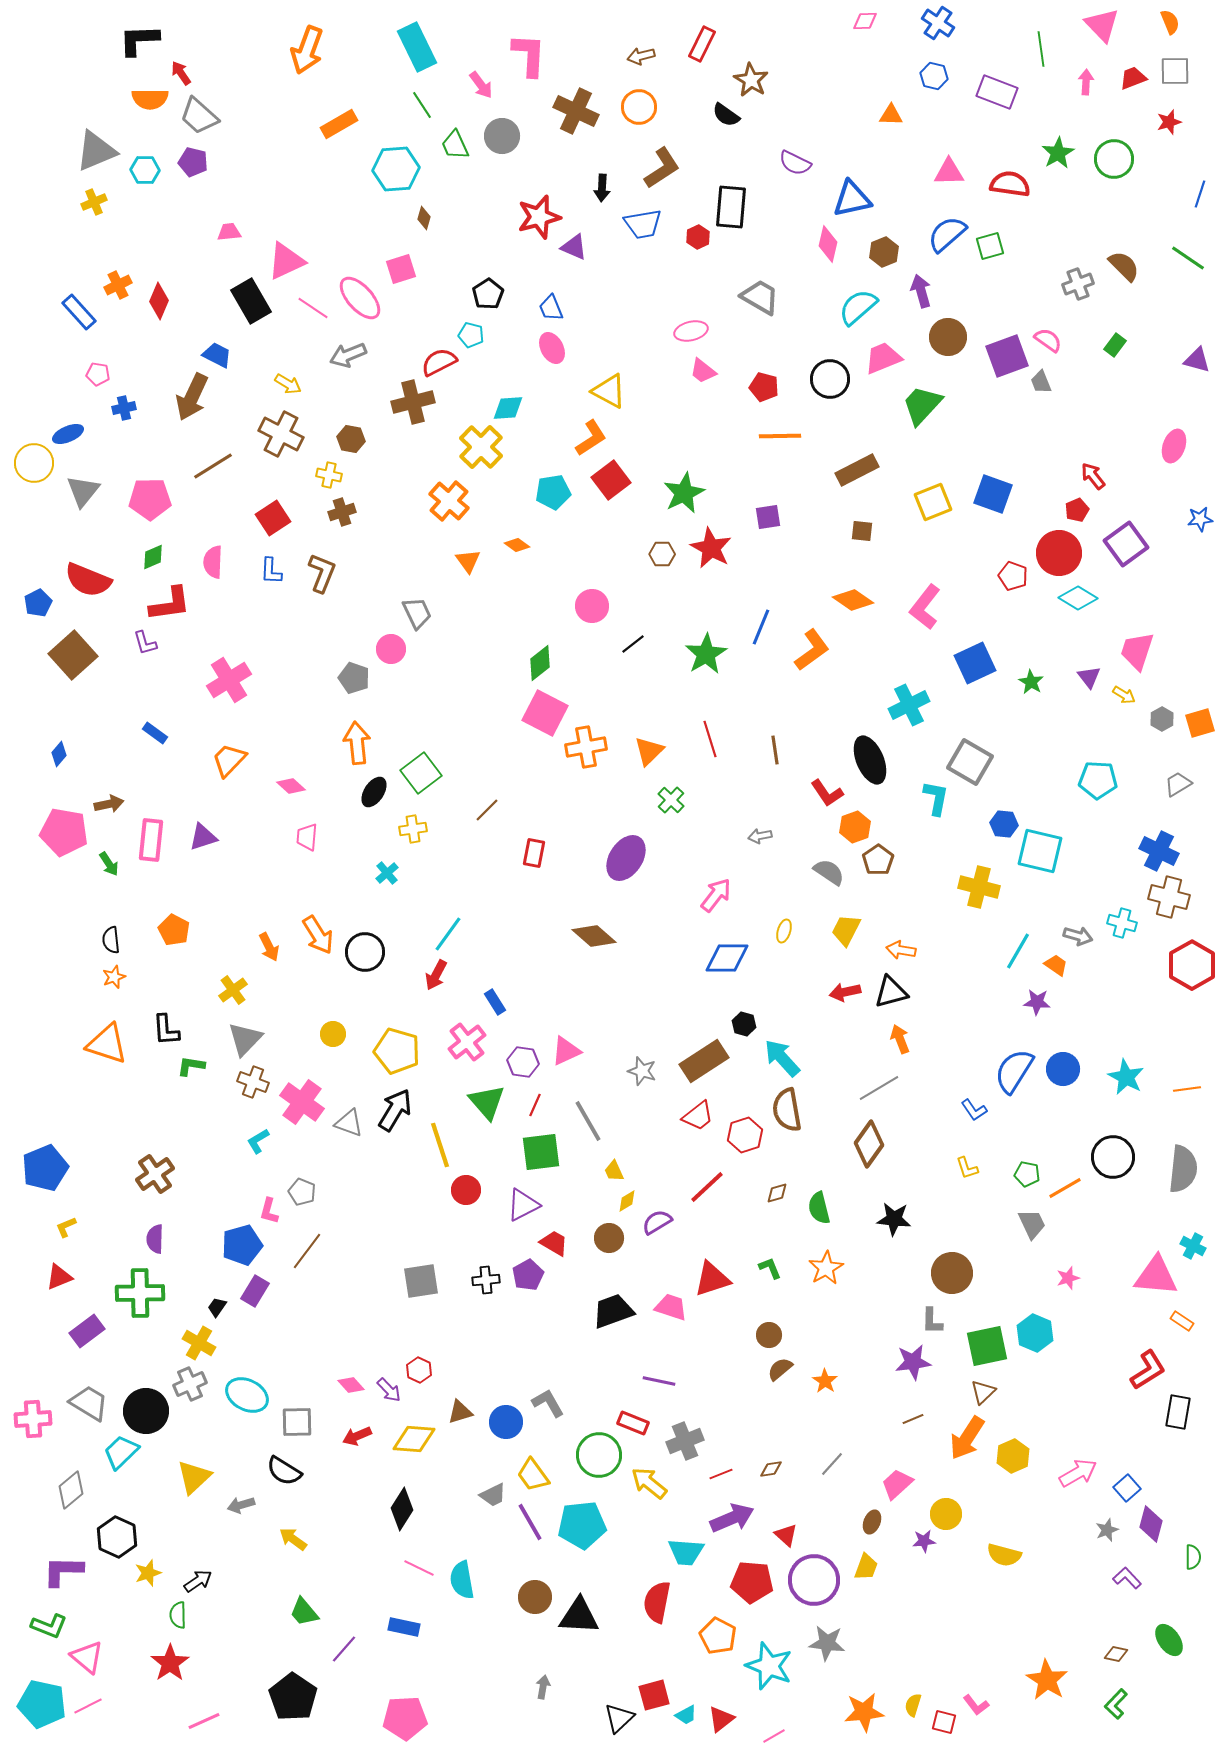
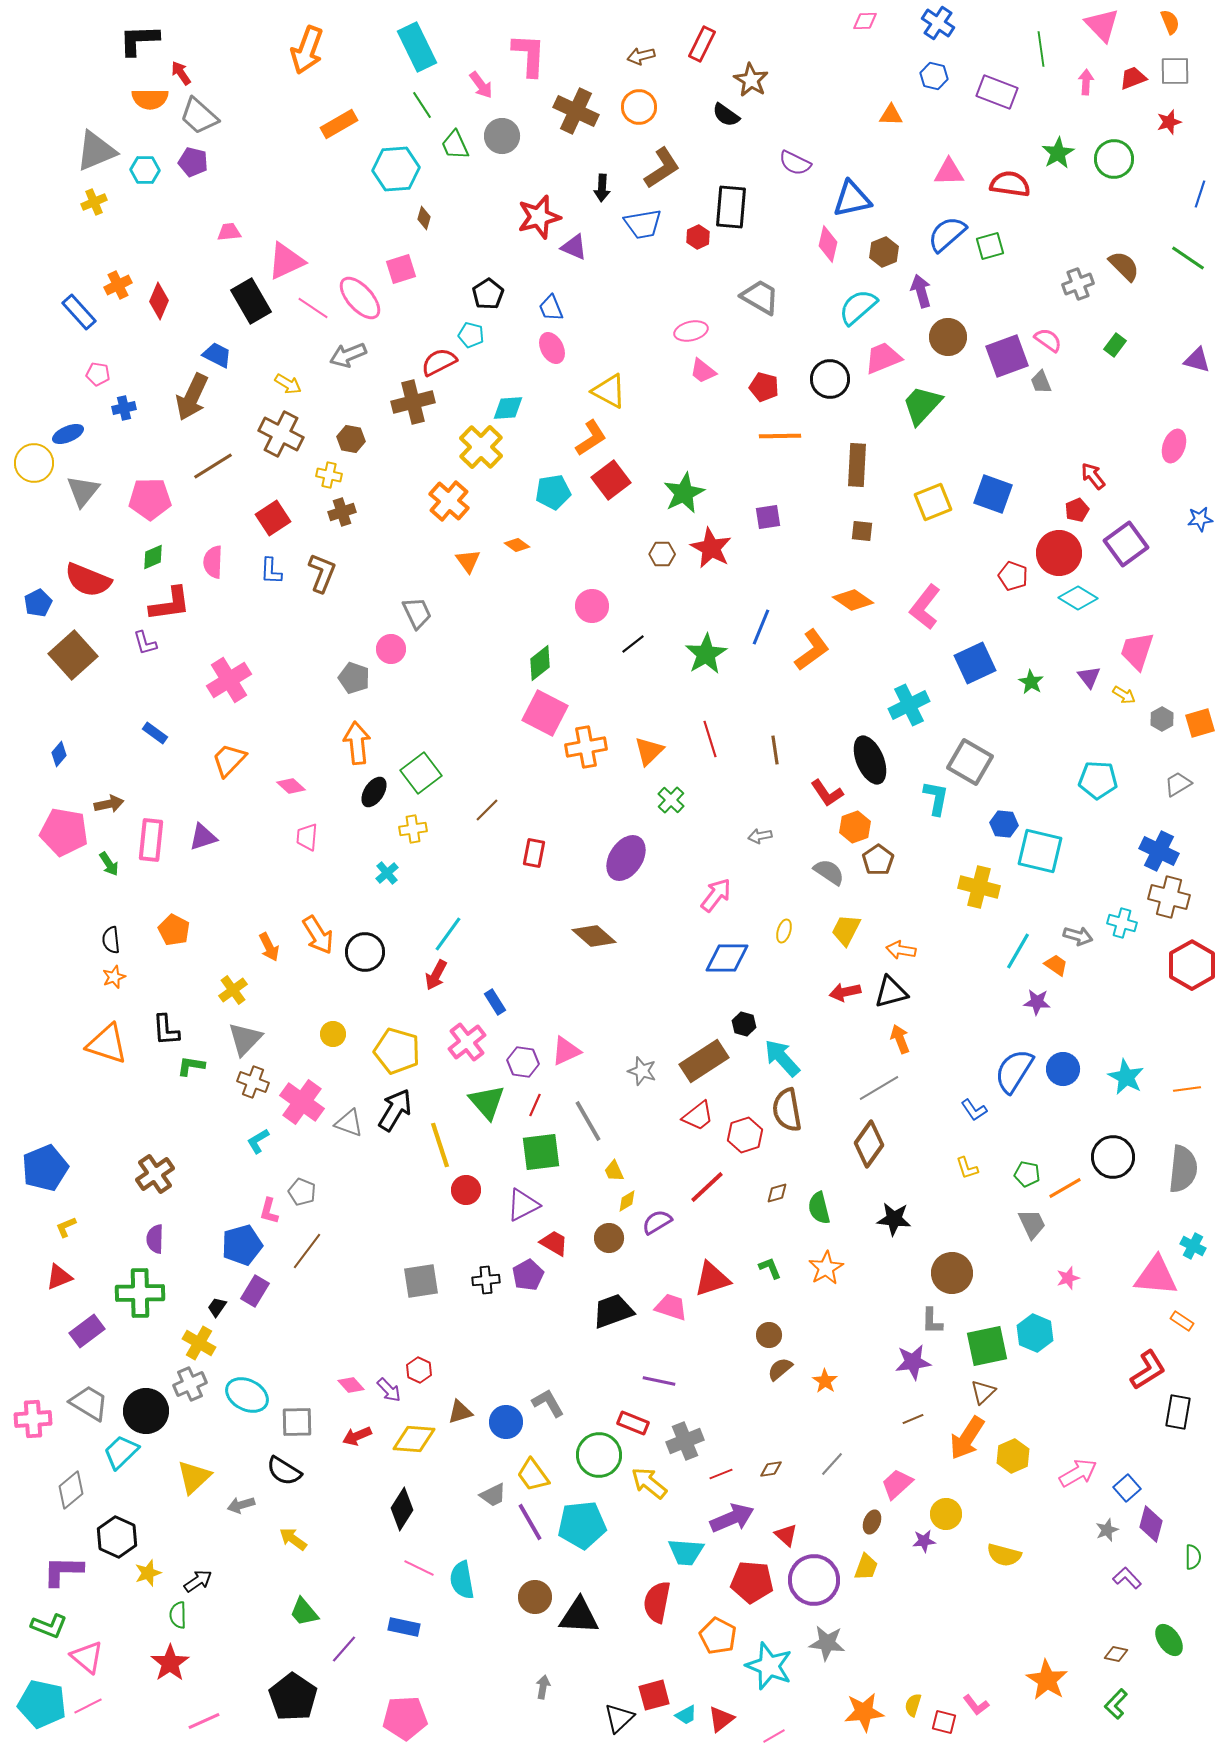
brown rectangle at (857, 470): moved 5 px up; rotated 60 degrees counterclockwise
